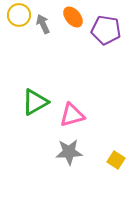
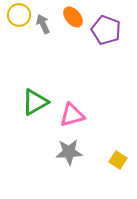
purple pentagon: rotated 12 degrees clockwise
yellow square: moved 2 px right
